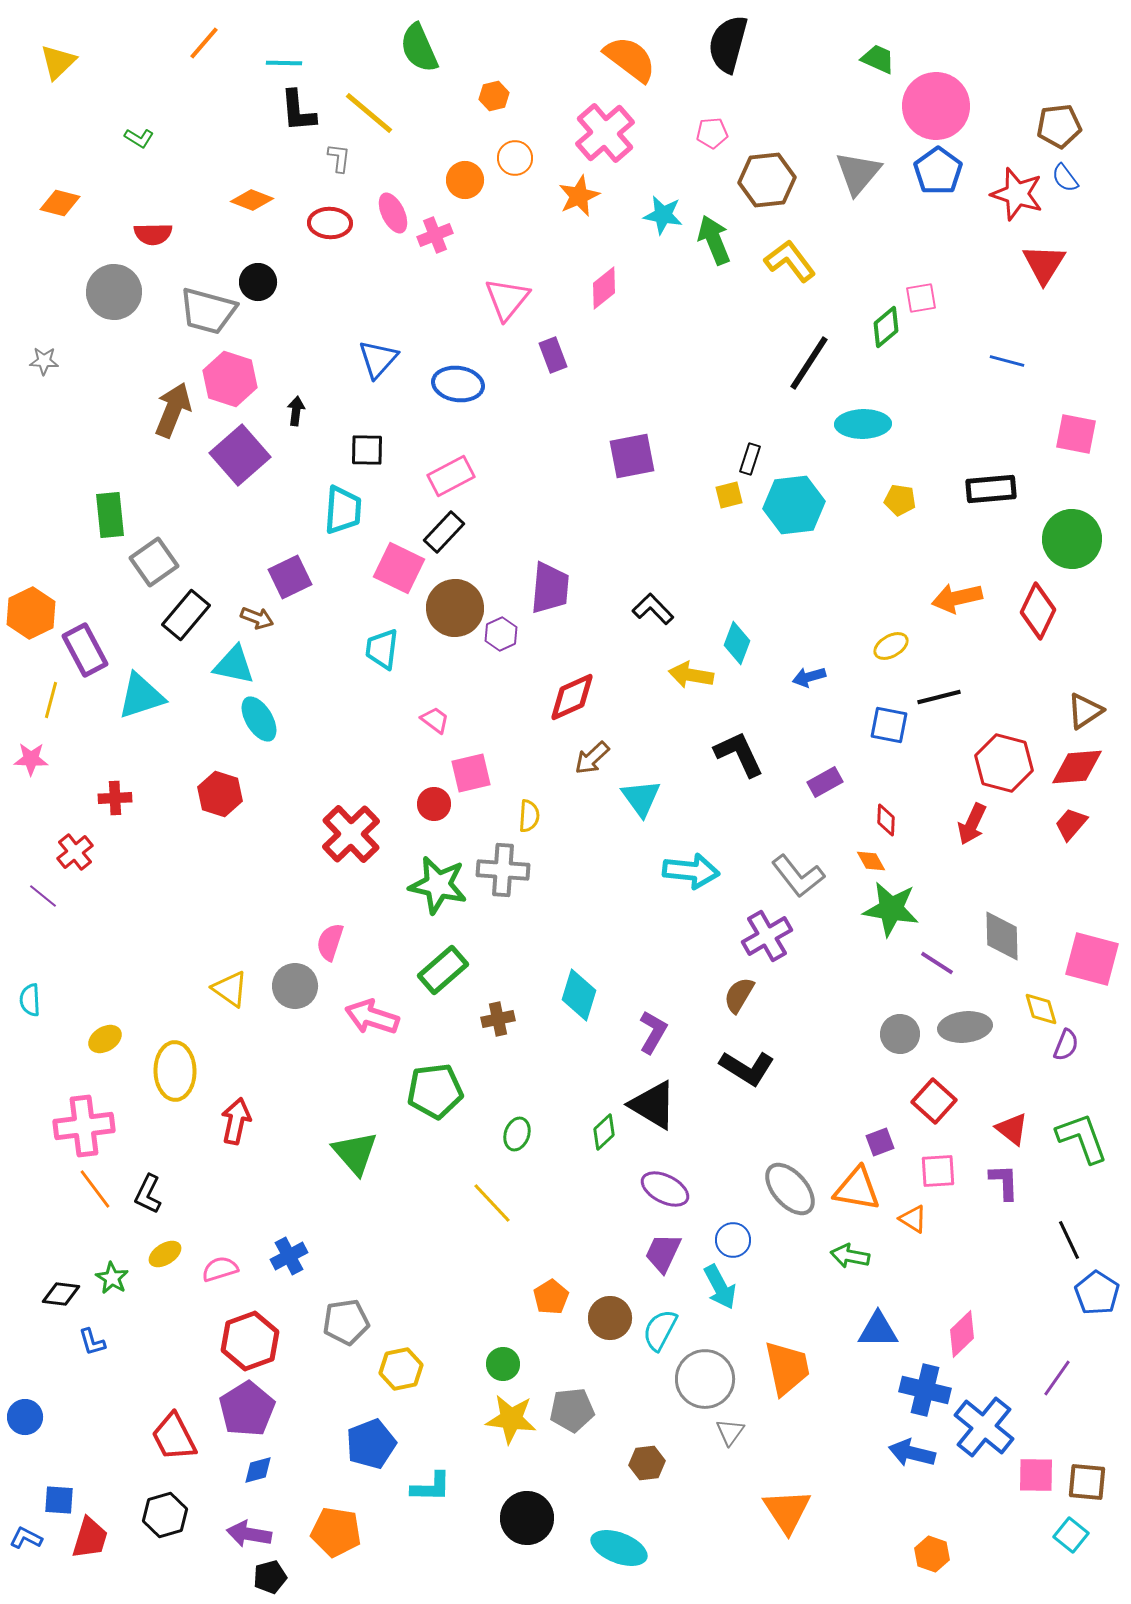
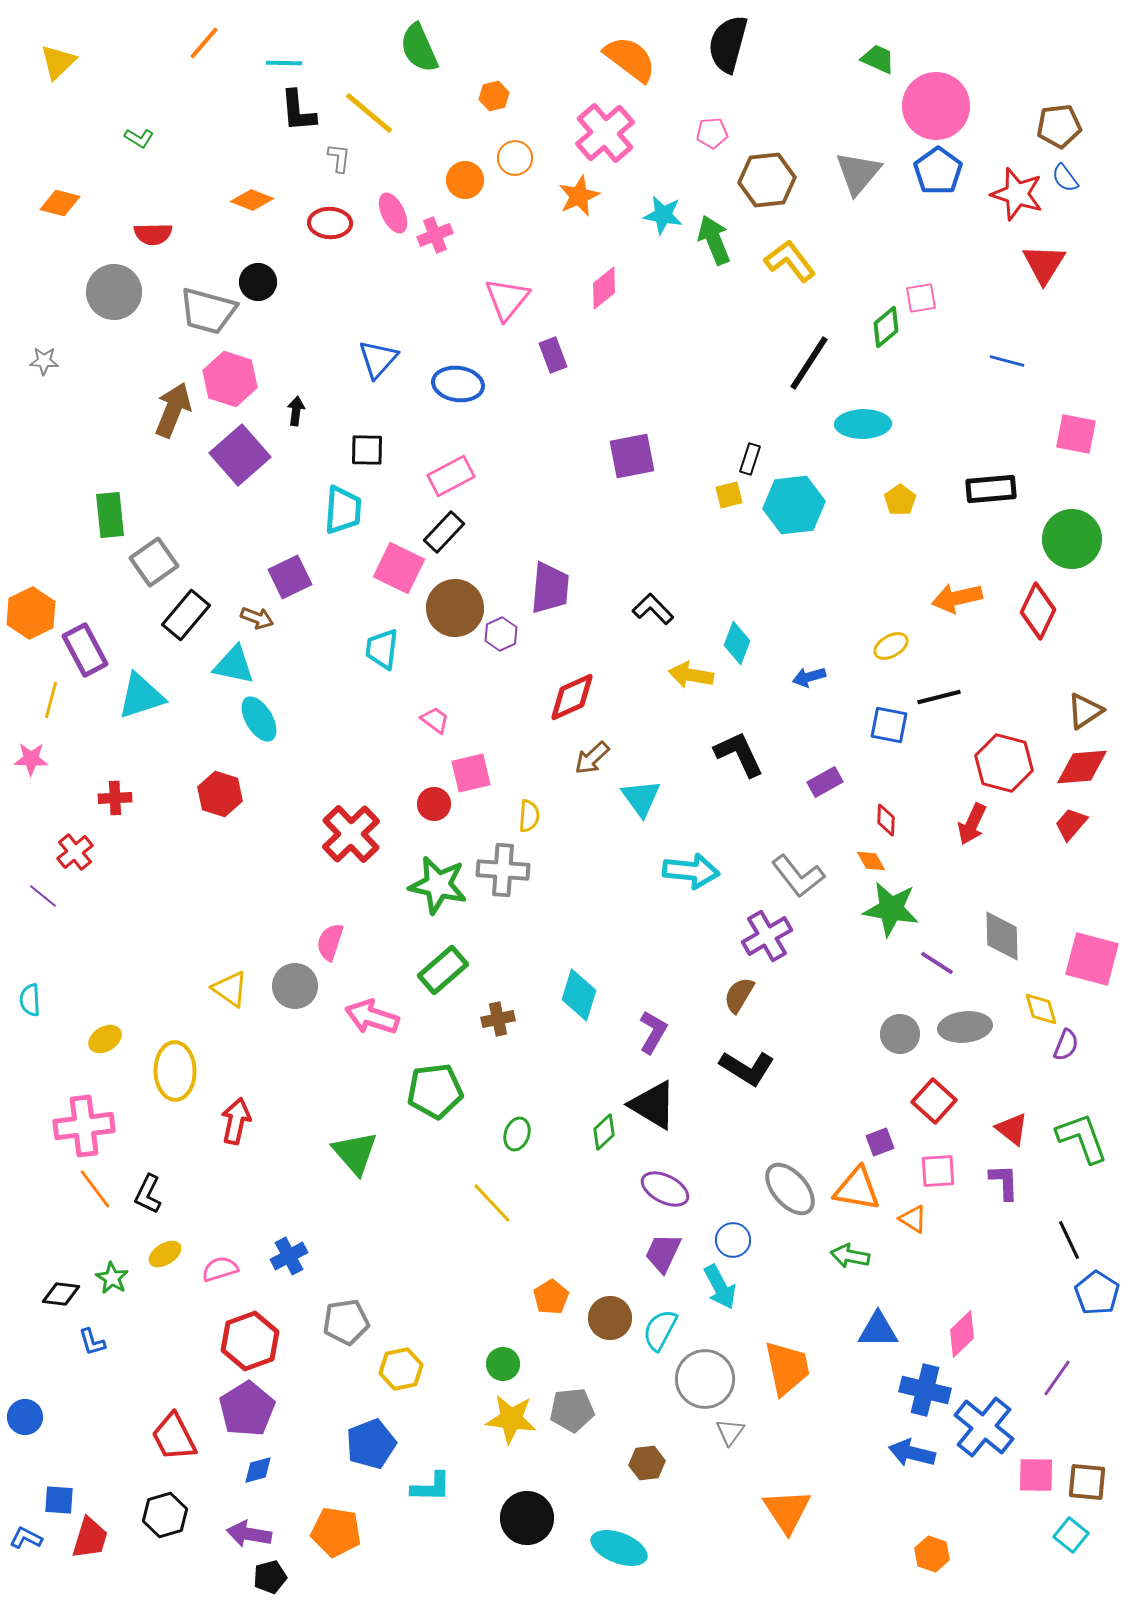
yellow pentagon at (900, 500): rotated 28 degrees clockwise
red diamond at (1077, 767): moved 5 px right
